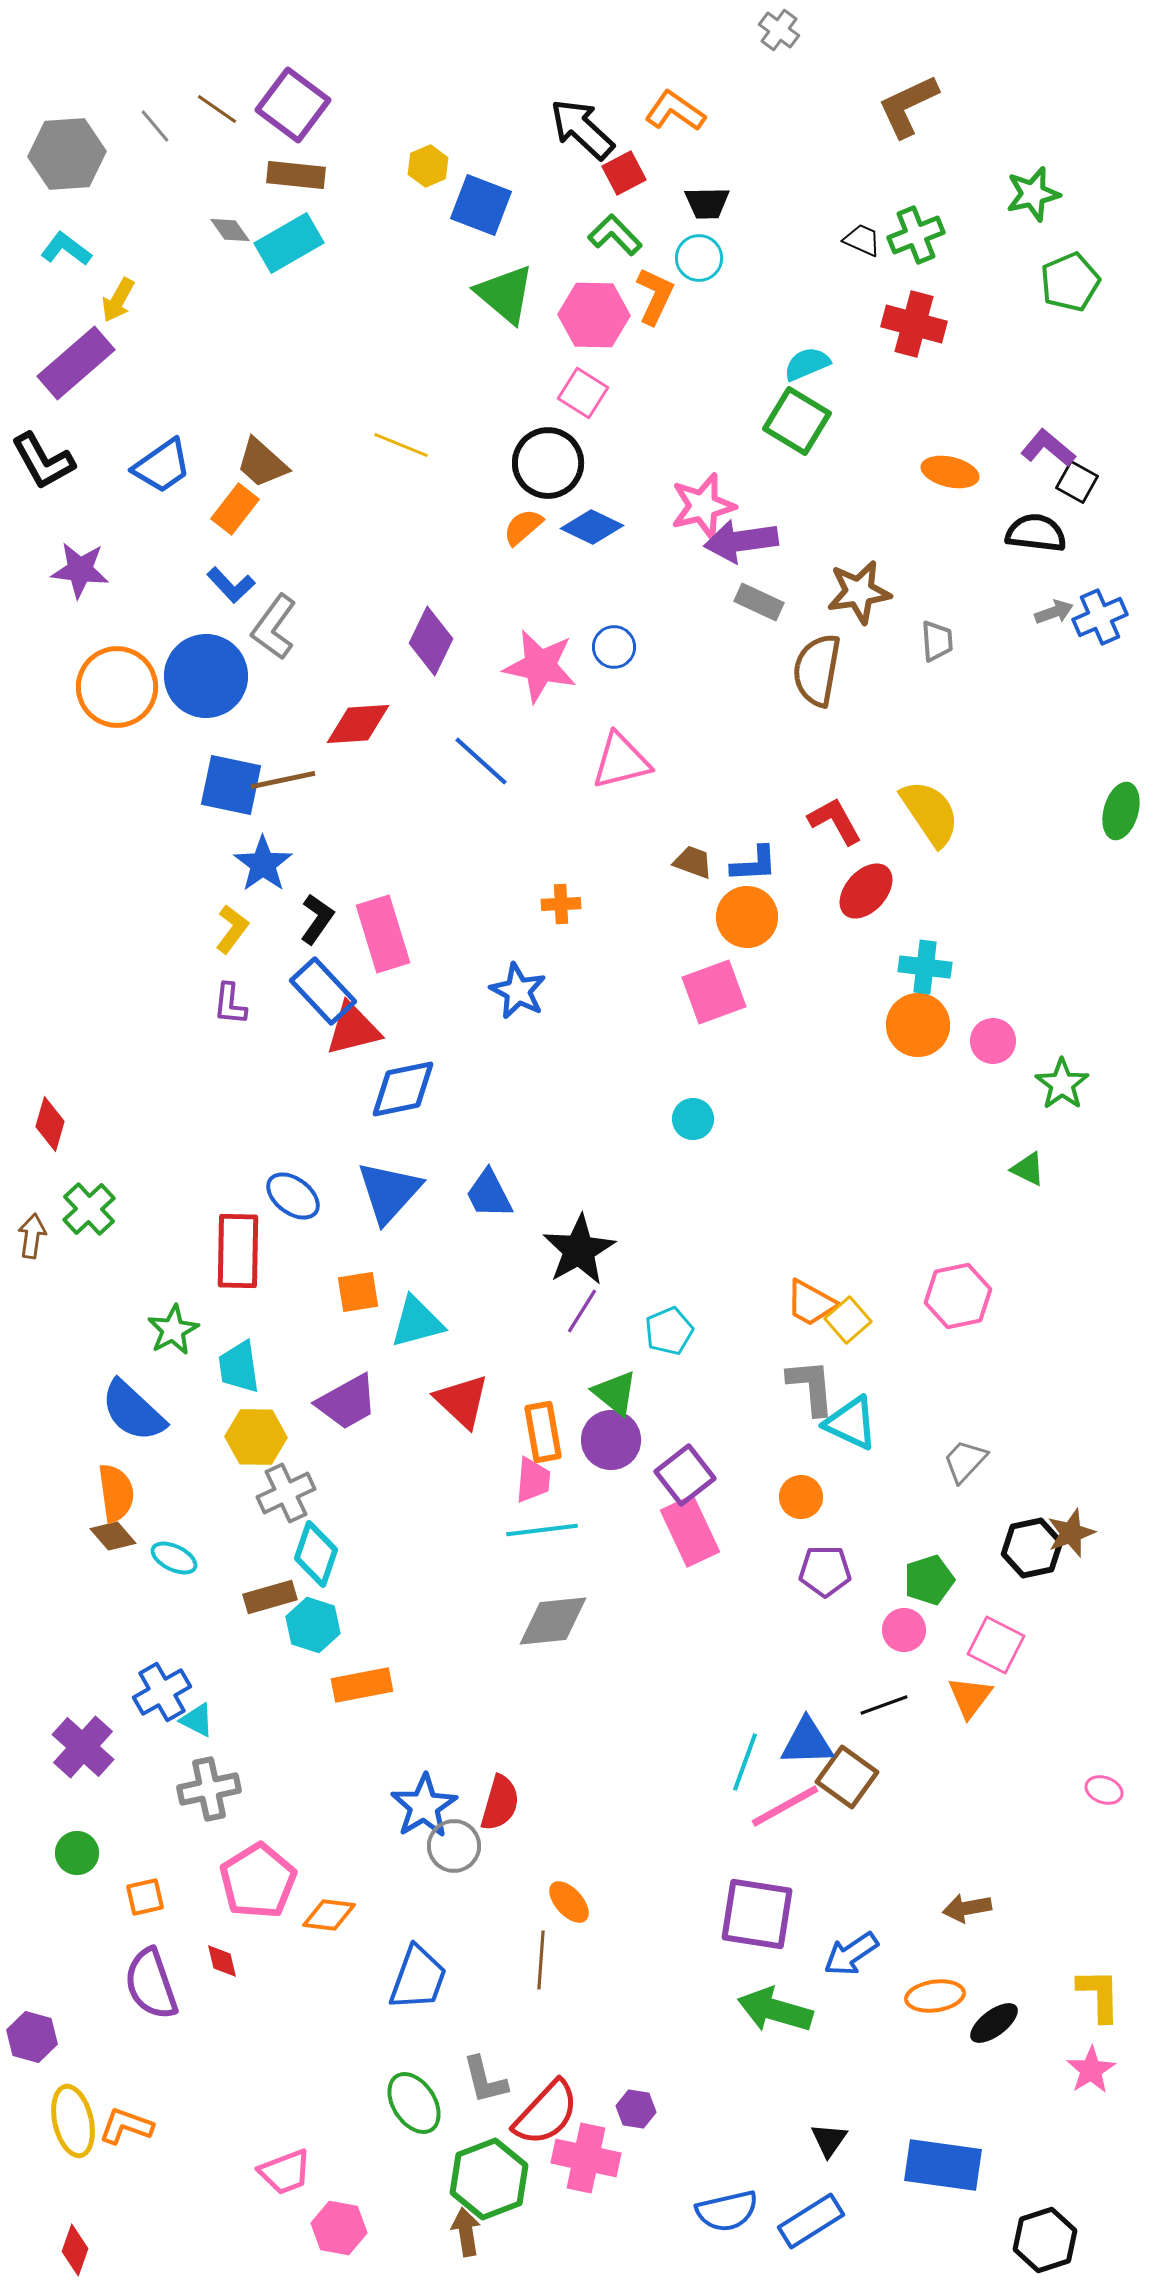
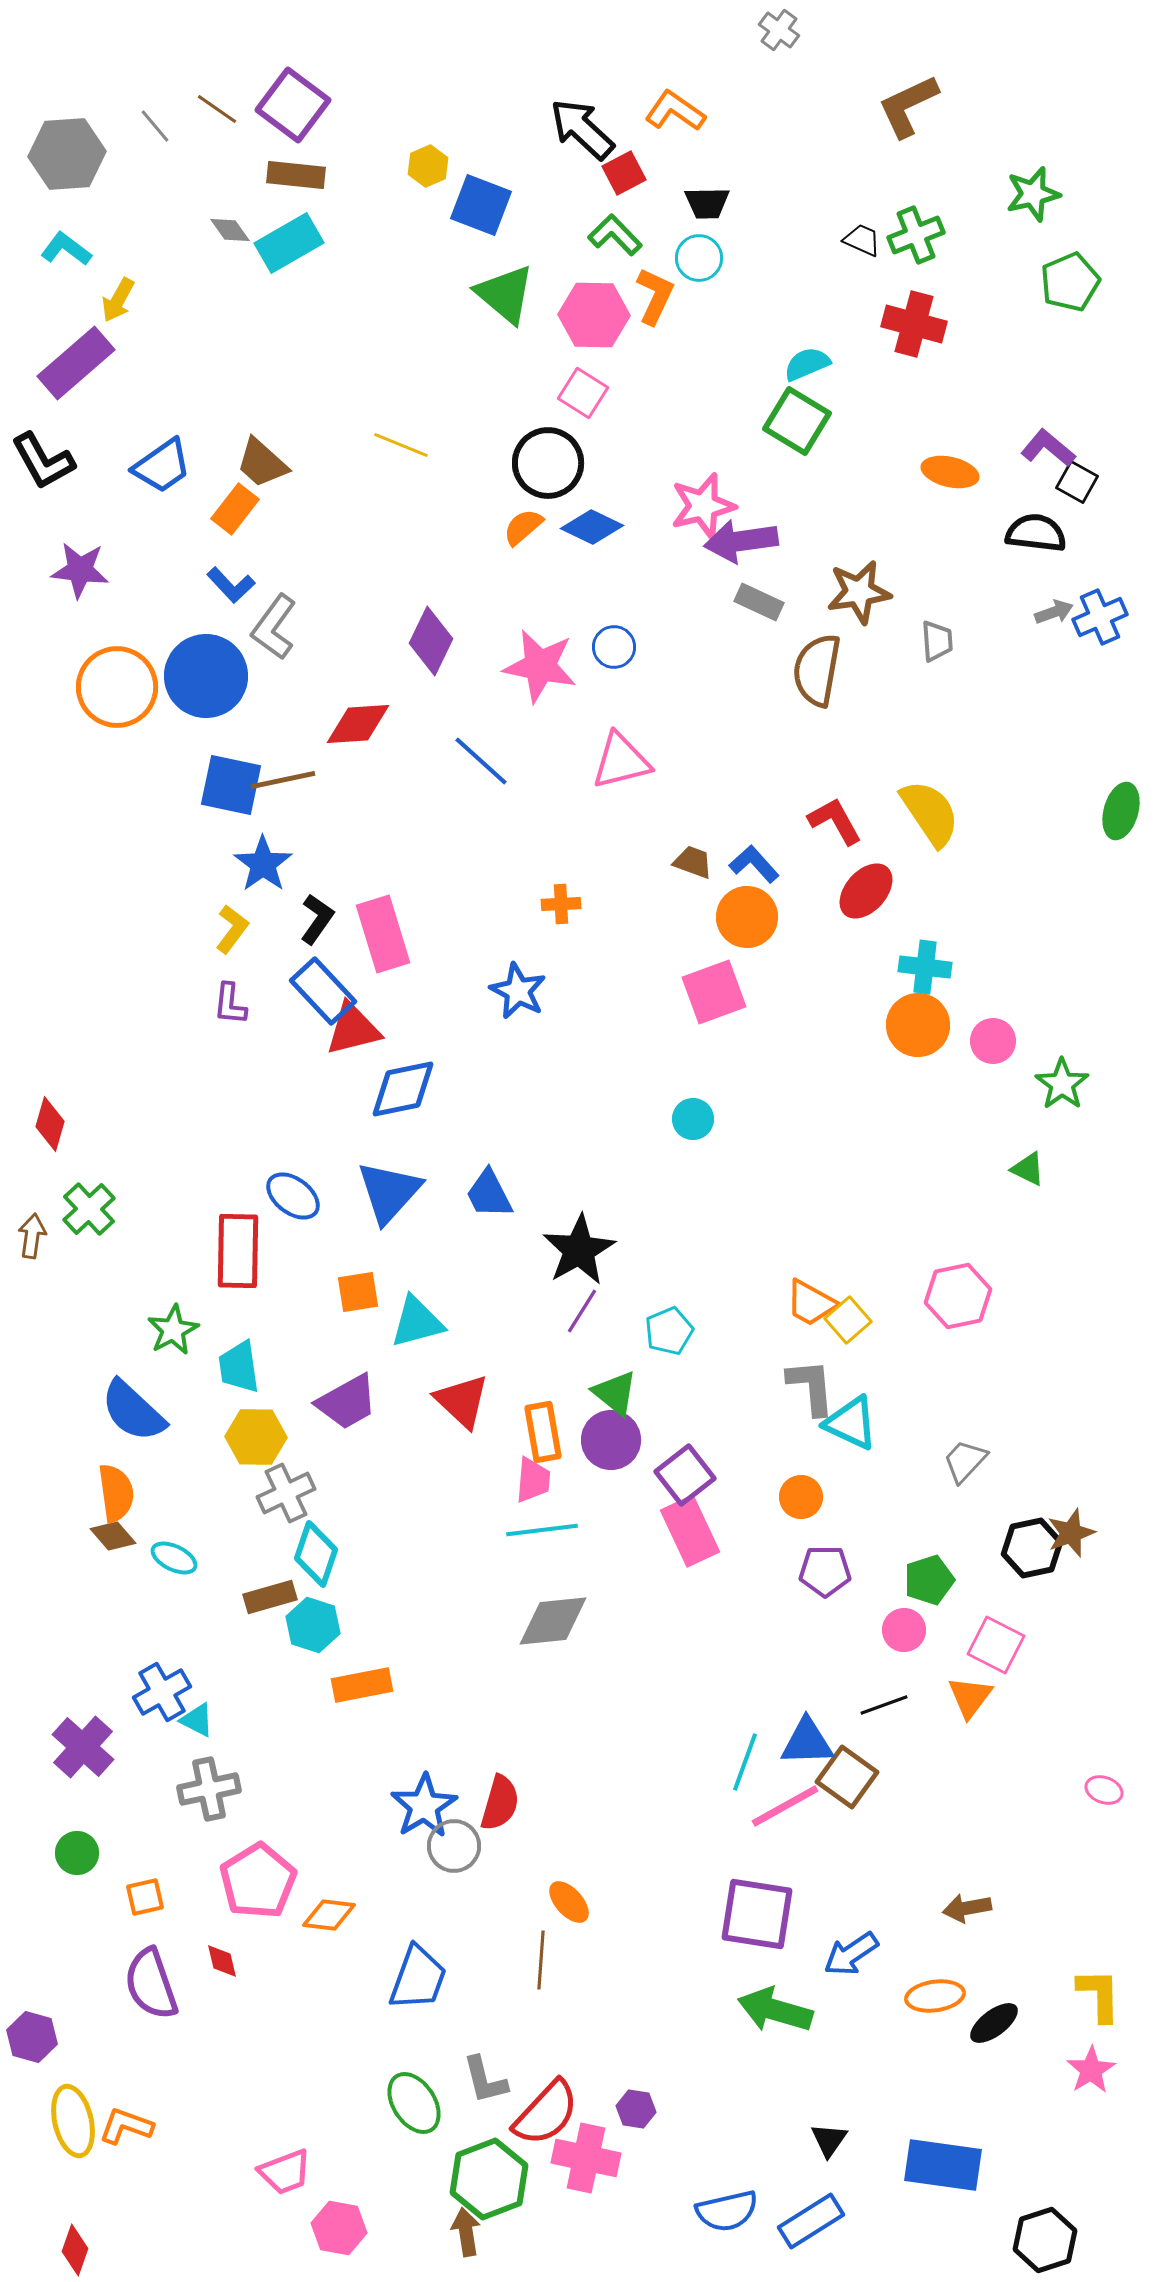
blue L-shape at (754, 864): rotated 129 degrees counterclockwise
